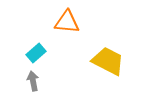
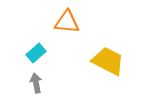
gray arrow: moved 3 px right, 2 px down
